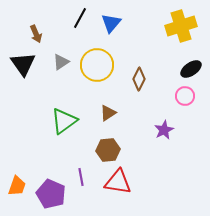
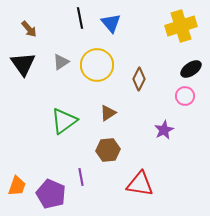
black line: rotated 40 degrees counterclockwise
blue triangle: rotated 20 degrees counterclockwise
brown arrow: moved 7 px left, 5 px up; rotated 18 degrees counterclockwise
red triangle: moved 22 px right, 2 px down
